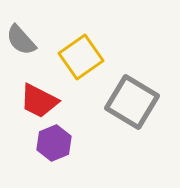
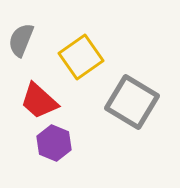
gray semicircle: rotated 64 degrees clockwise
red trapezoid: rotated 15 degrees clockwise
purple hexagon: rotated 16 degrees counterclockwise
